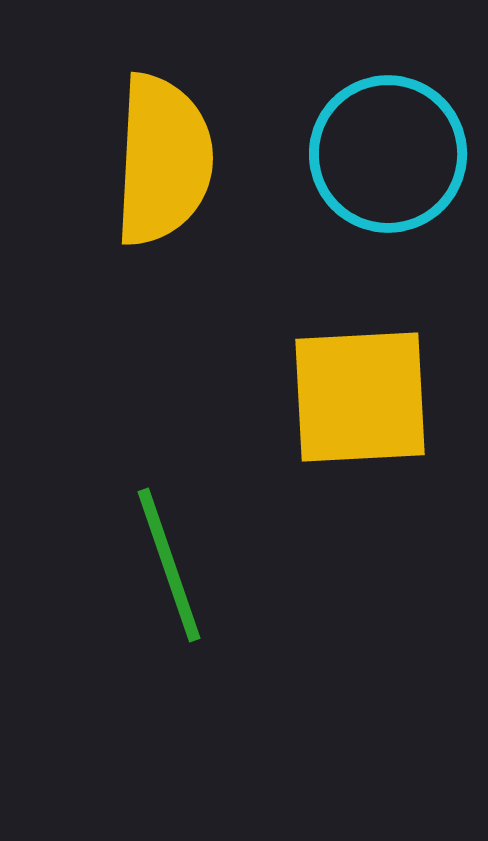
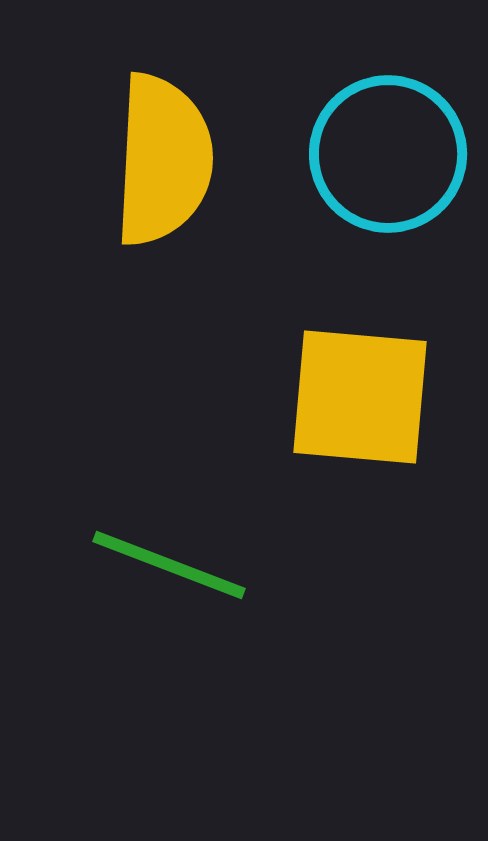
yellow square: rotated 8 degrees clockwise
green line: rotated 50 degrees counterclockwise
